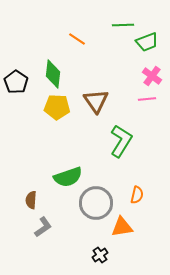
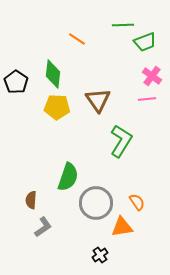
green trapezoid: moved 2 px left
brown triangle: moved 2 px right, 1 px up
green semicircle: rotated 52 degrees counterclockwise
orange semicircle: moved 7 px down; rotated 48 degrees counterclockwise
